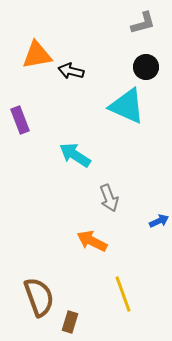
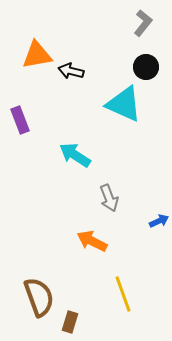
gray L-shape: rotated 36 degrees counterclockwise
cyan triangle: moved 3 px left, 2 px up
